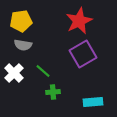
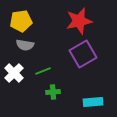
red star: rotated 12 degrees clockwise
gray semicircle: moved 2 px right
green line: rotated 63 degrees counterclockwise
